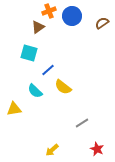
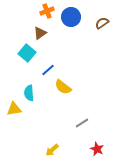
orange cross: moved 2 px left
blue circle: moved 1 px left, 1 px down
brown triangle: moved 2 px right, 6 px down
cyan square: moved 2 px left; rotated 24 degrees clockwise
cyan semicircle: moved 6 px left, 2 px down; rotated 42 degrees clockwise
